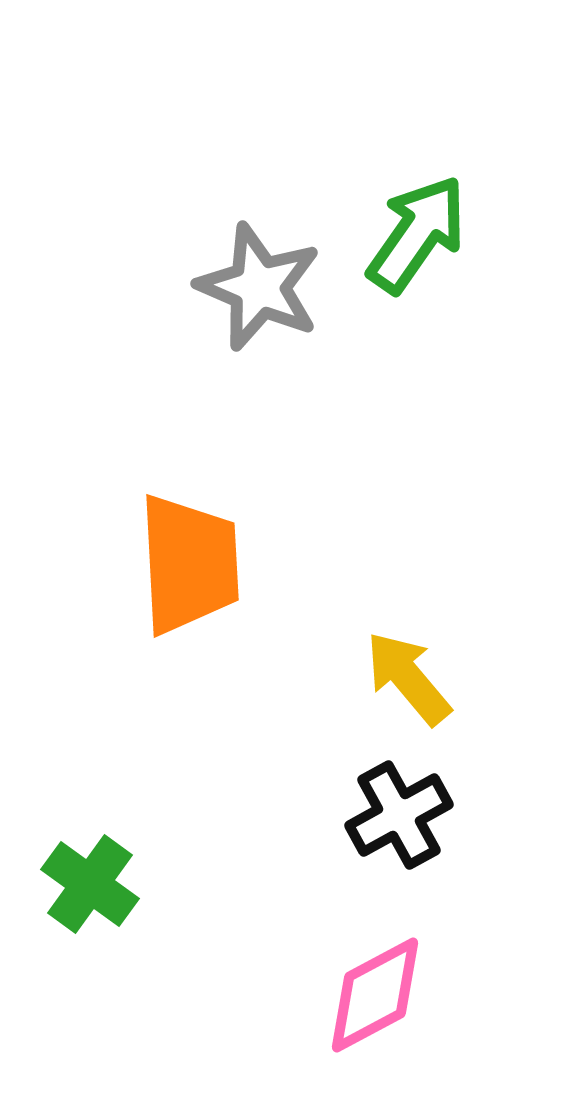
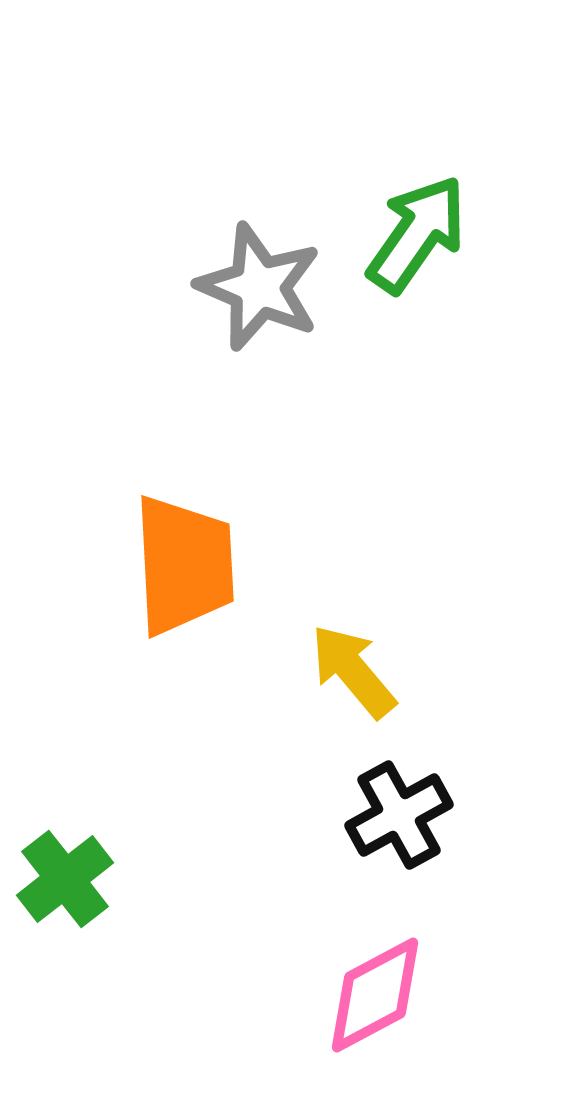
orange trapezoid: moved 5 px left, 1 px down
yellow arrow: moved 55 px left, 7 px up
green cross: moved 25 px left, 5 px up; rotated 16 degrees clockwise
